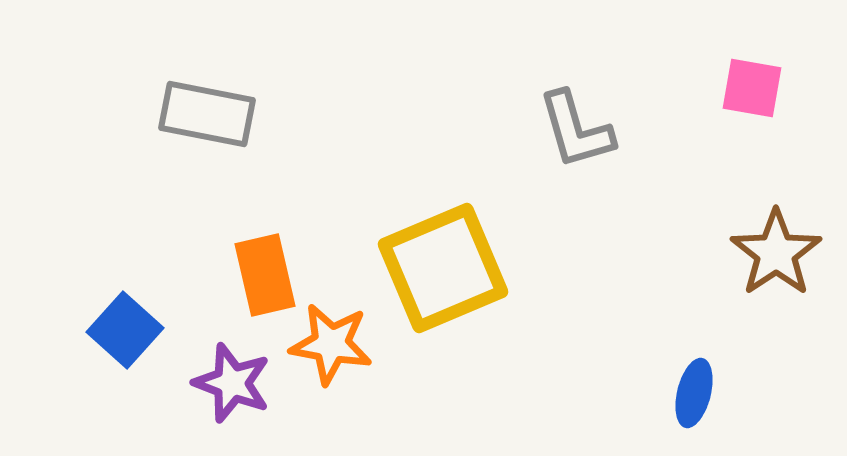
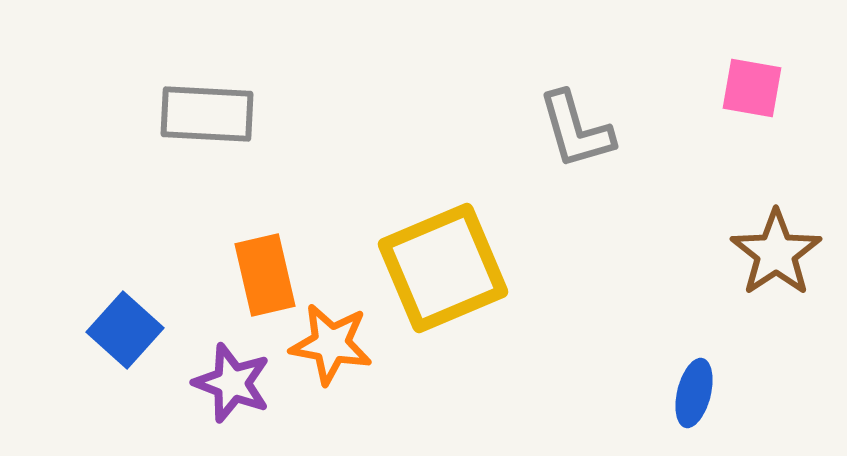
gray rectangle: rotated 8 degrees counterclockwise
